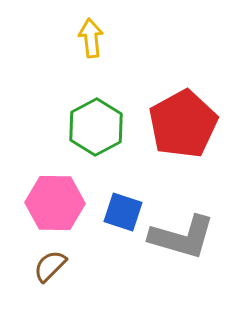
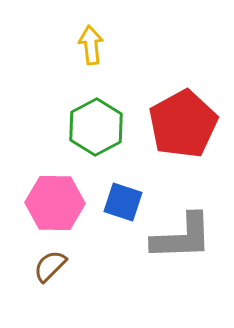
yellow arrow: moved 7 px down
blue square: moved 10 px up
gray L-shape: rotated 18 degrees counterclockwise
